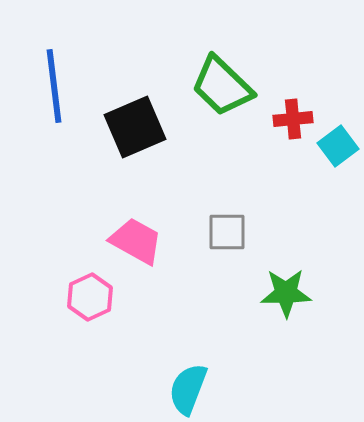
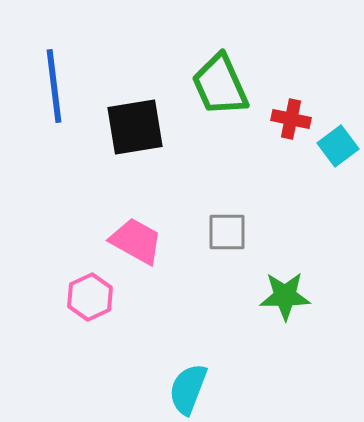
green trapezoid: moved 2 px left, 1 px up; rotated 22 degrees clockwise
red cross: moved 2 px left; rotated 18 degrees clockwise
black square: rotated 14 degrees clockwise
green star: moved 1 px left, 3 px down
